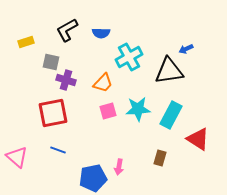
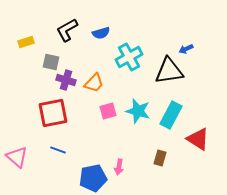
blue semicircle: rotated 18 degrees counterclockwise
orange trapezoid: moved 9 px left
cyan star: moved 2 px down; rotated 20 degrees clockwise
